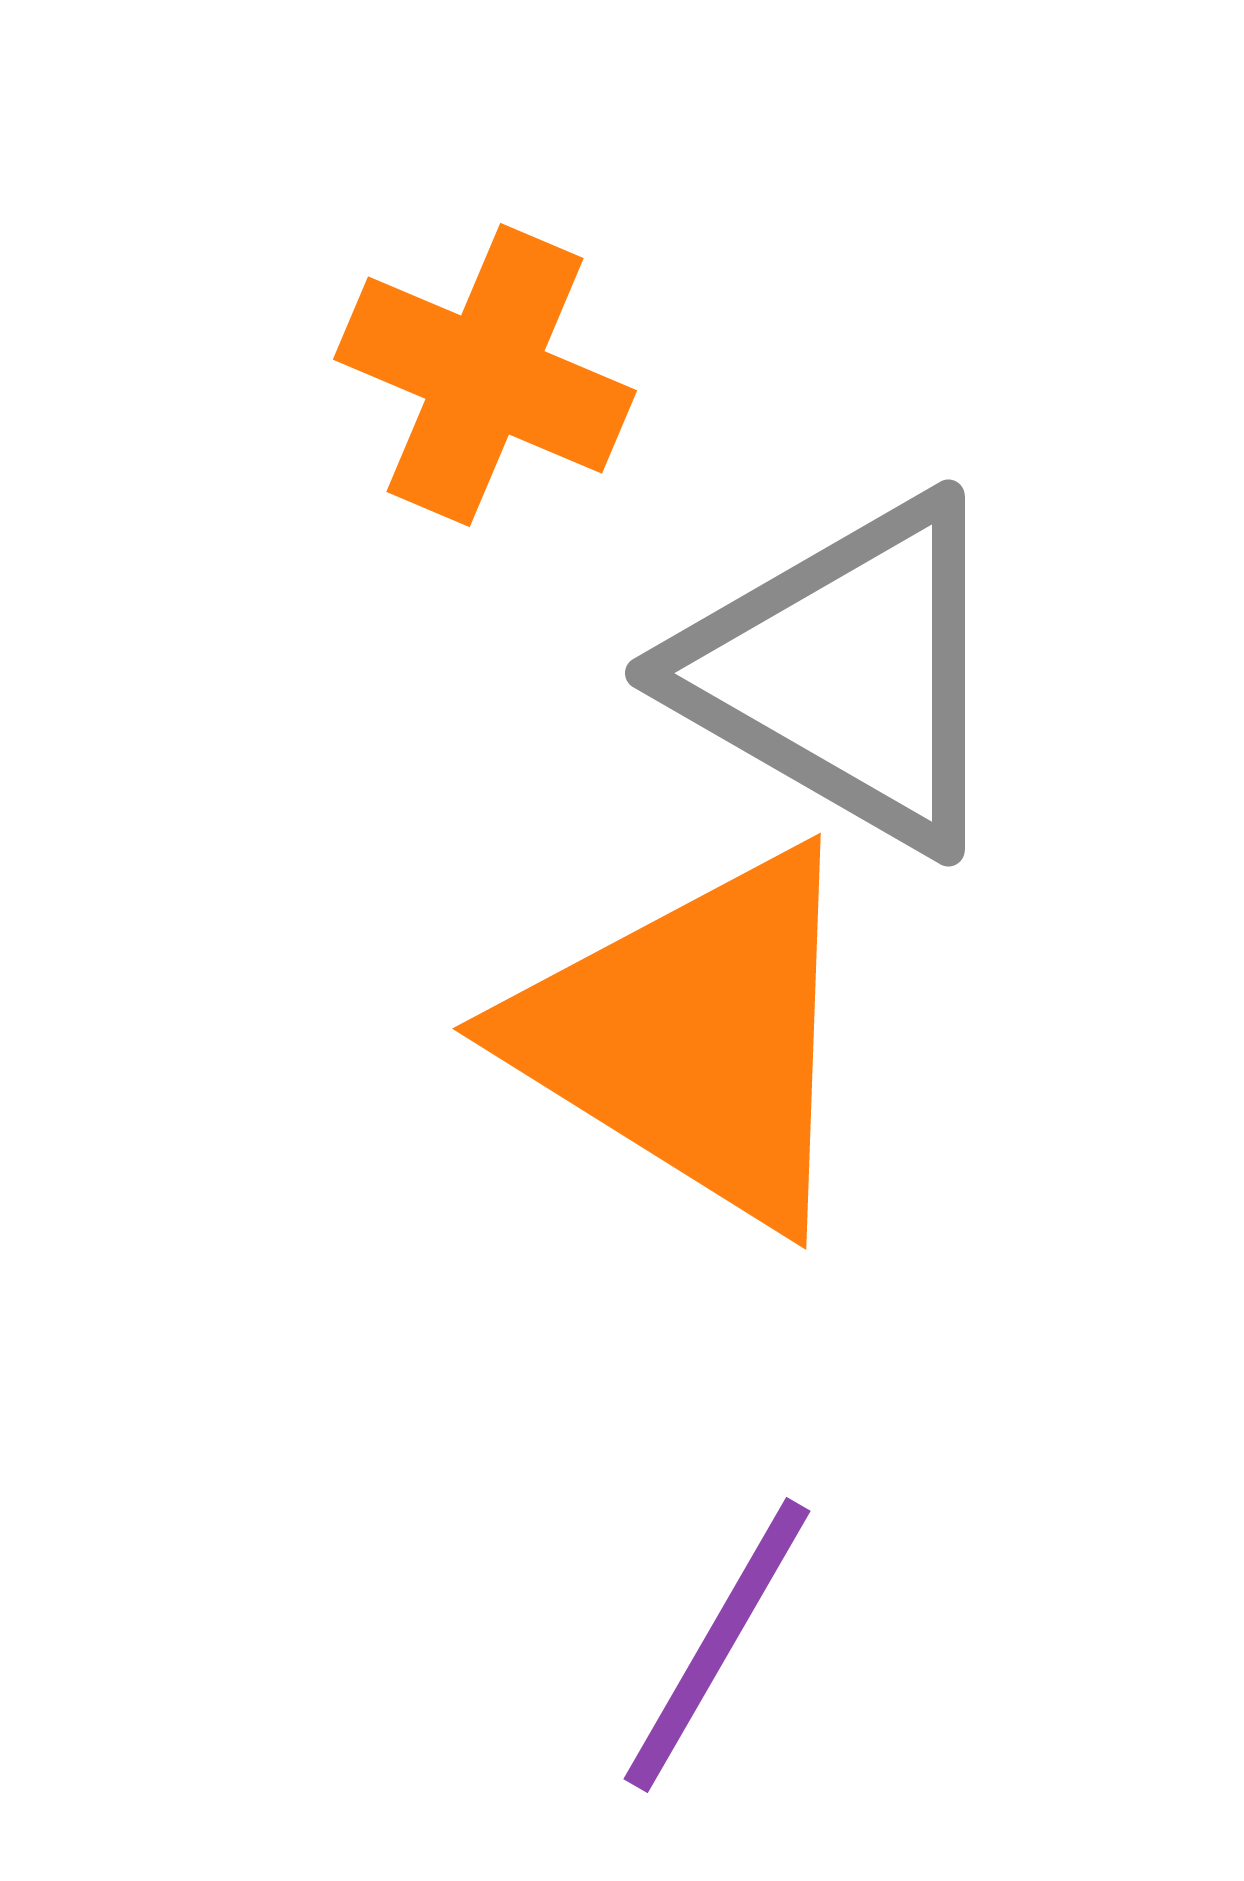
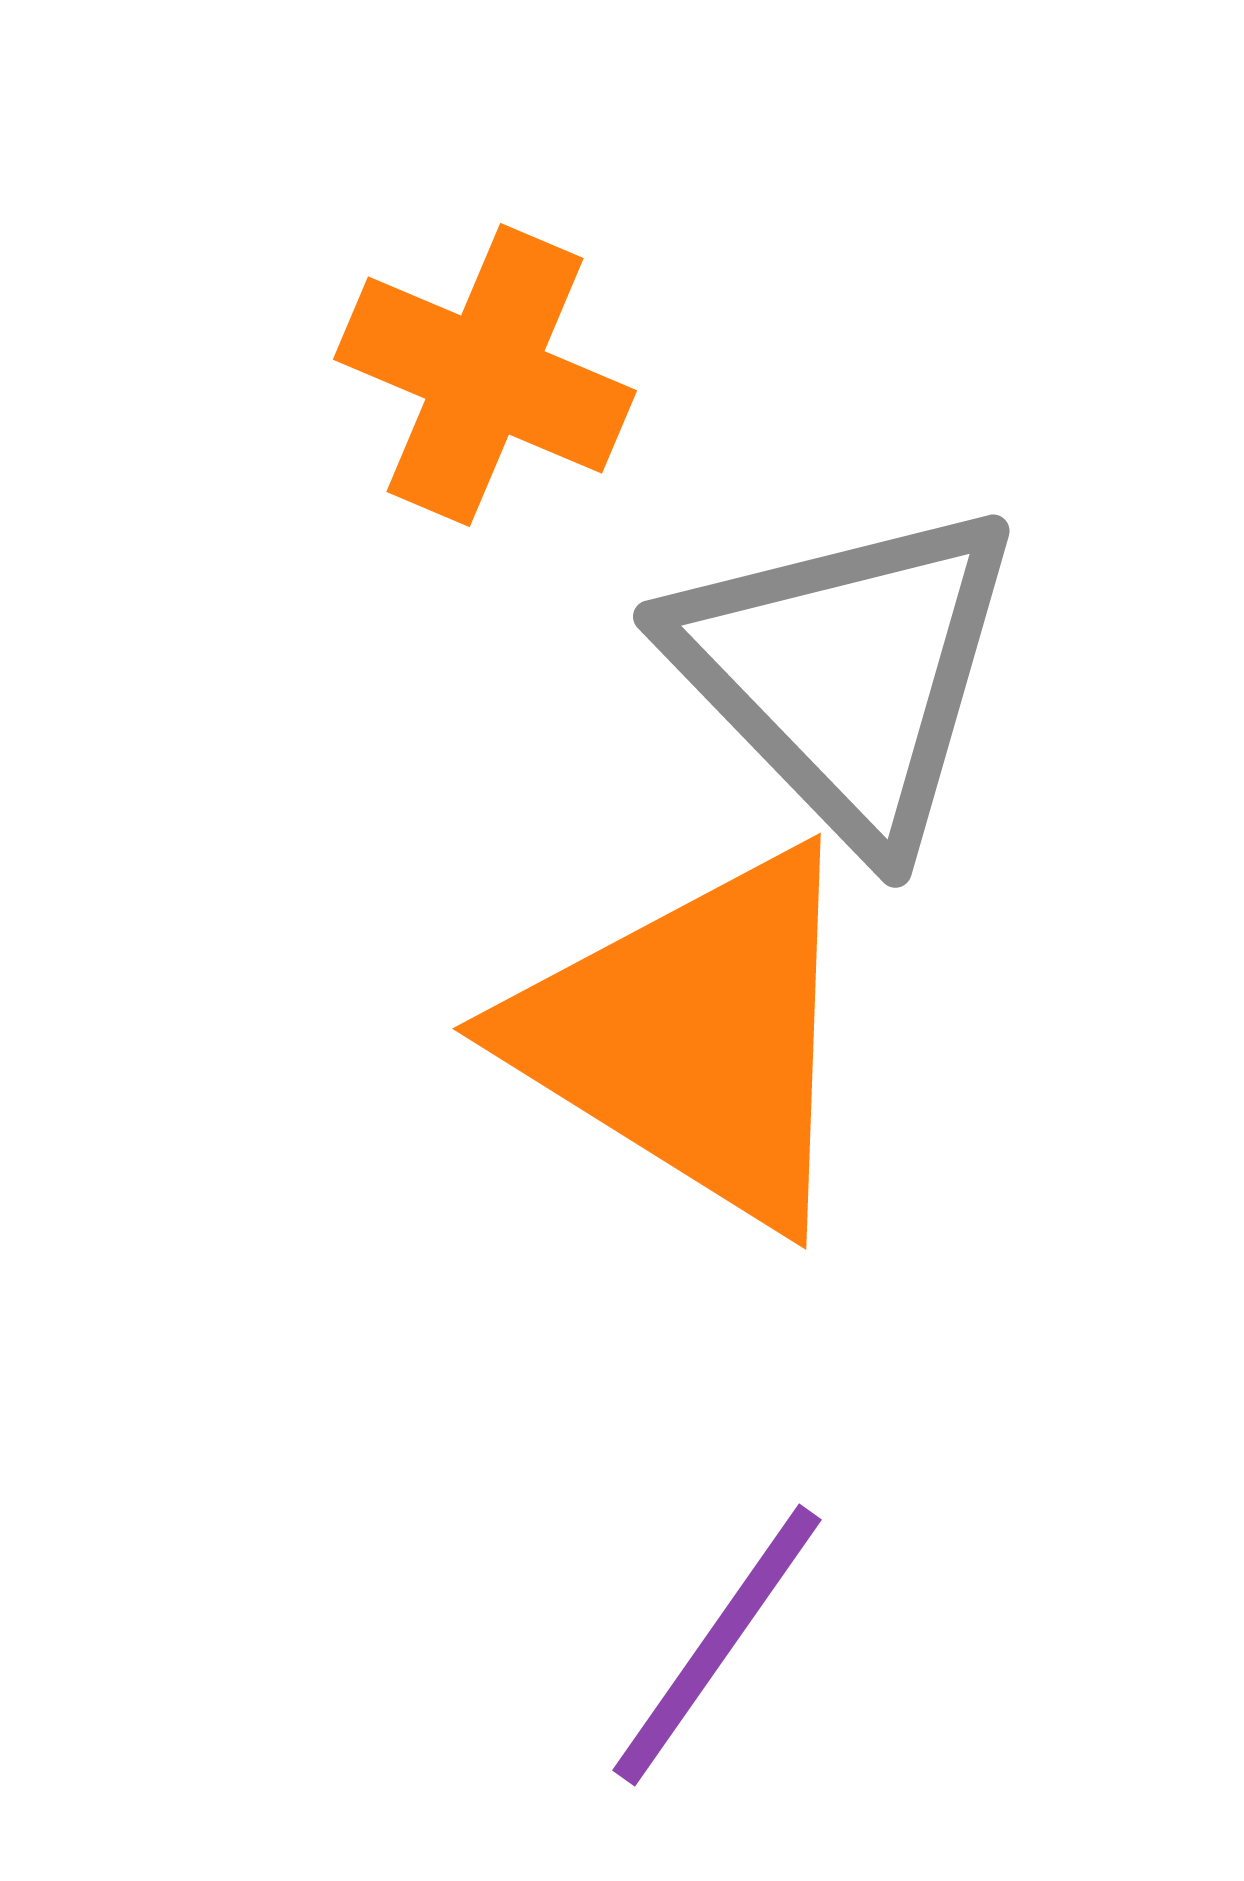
gray triangle: rotated 16 degrees clockwise
purple line: rotated 5 degrees clockwise
